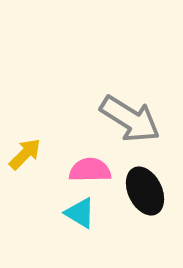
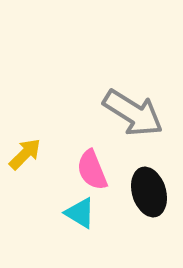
gray arrow: moved 3 px right, 6 px up
pink semicircle: moved 2 px right; rotated 111 degrees counterclockwise
black ellipse: moved 4 px right, 1 px down; rotated 9 degrees clockwise
